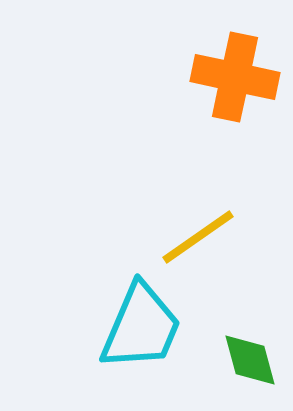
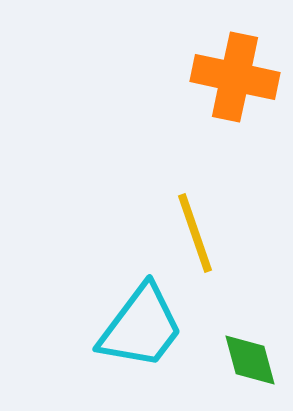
yellow line: moved 3 px left, 4 px up; rotated 74 degrees counterclockwise
cyan trapezoid: rotated 14 degrees clockwise
